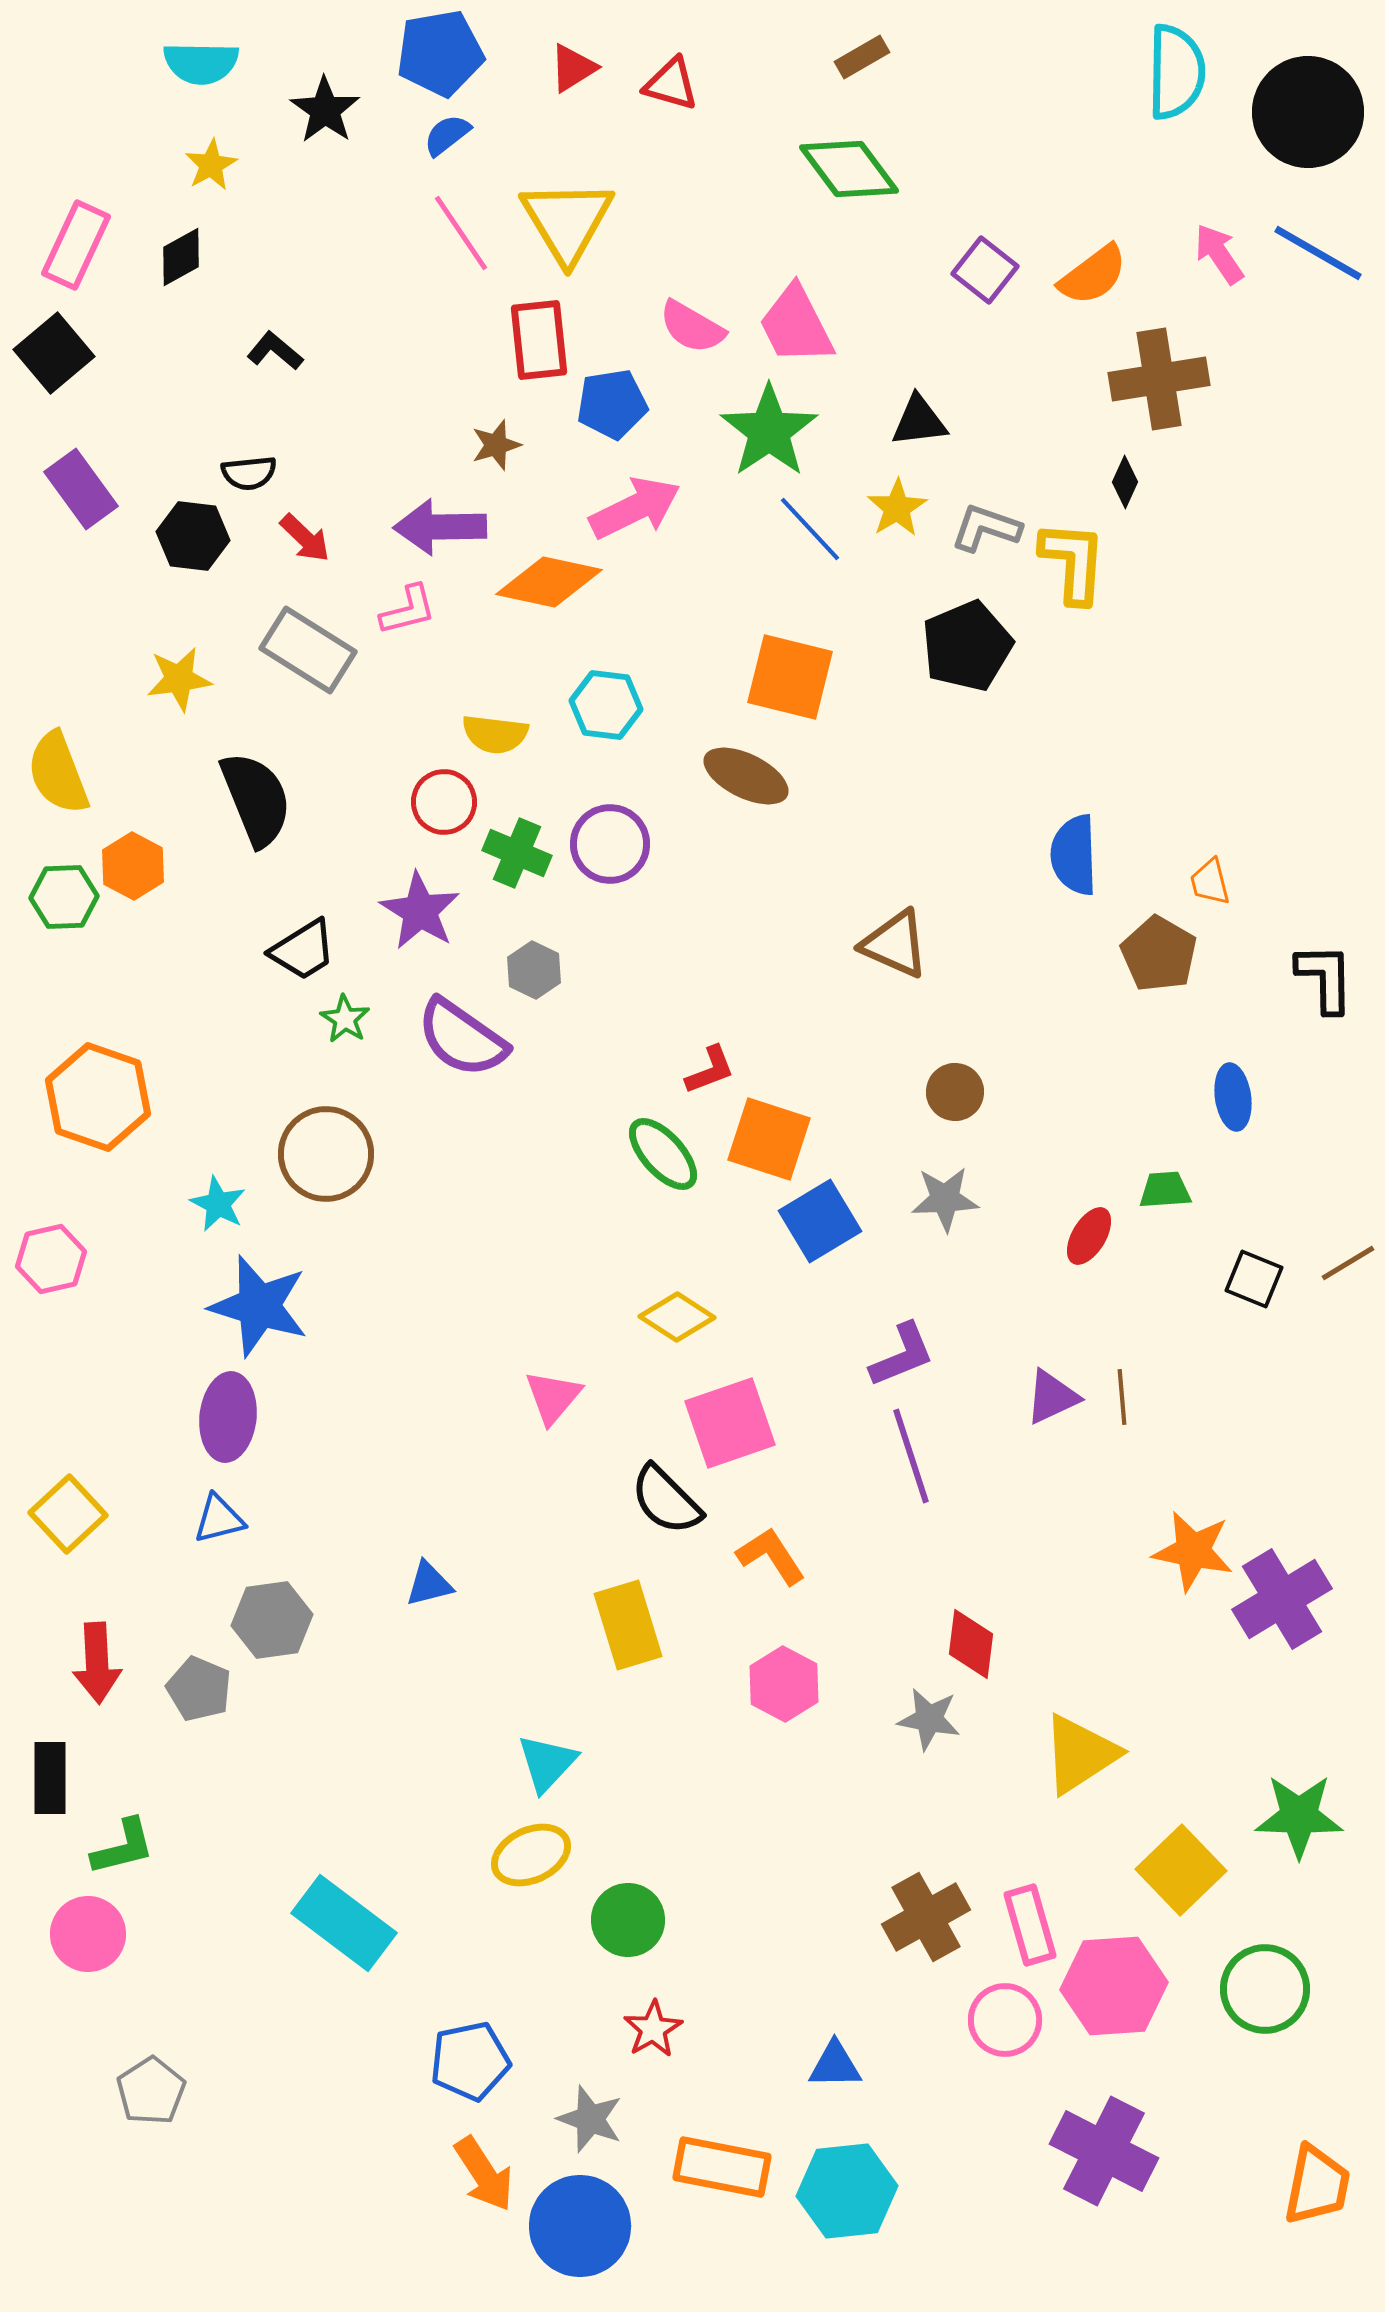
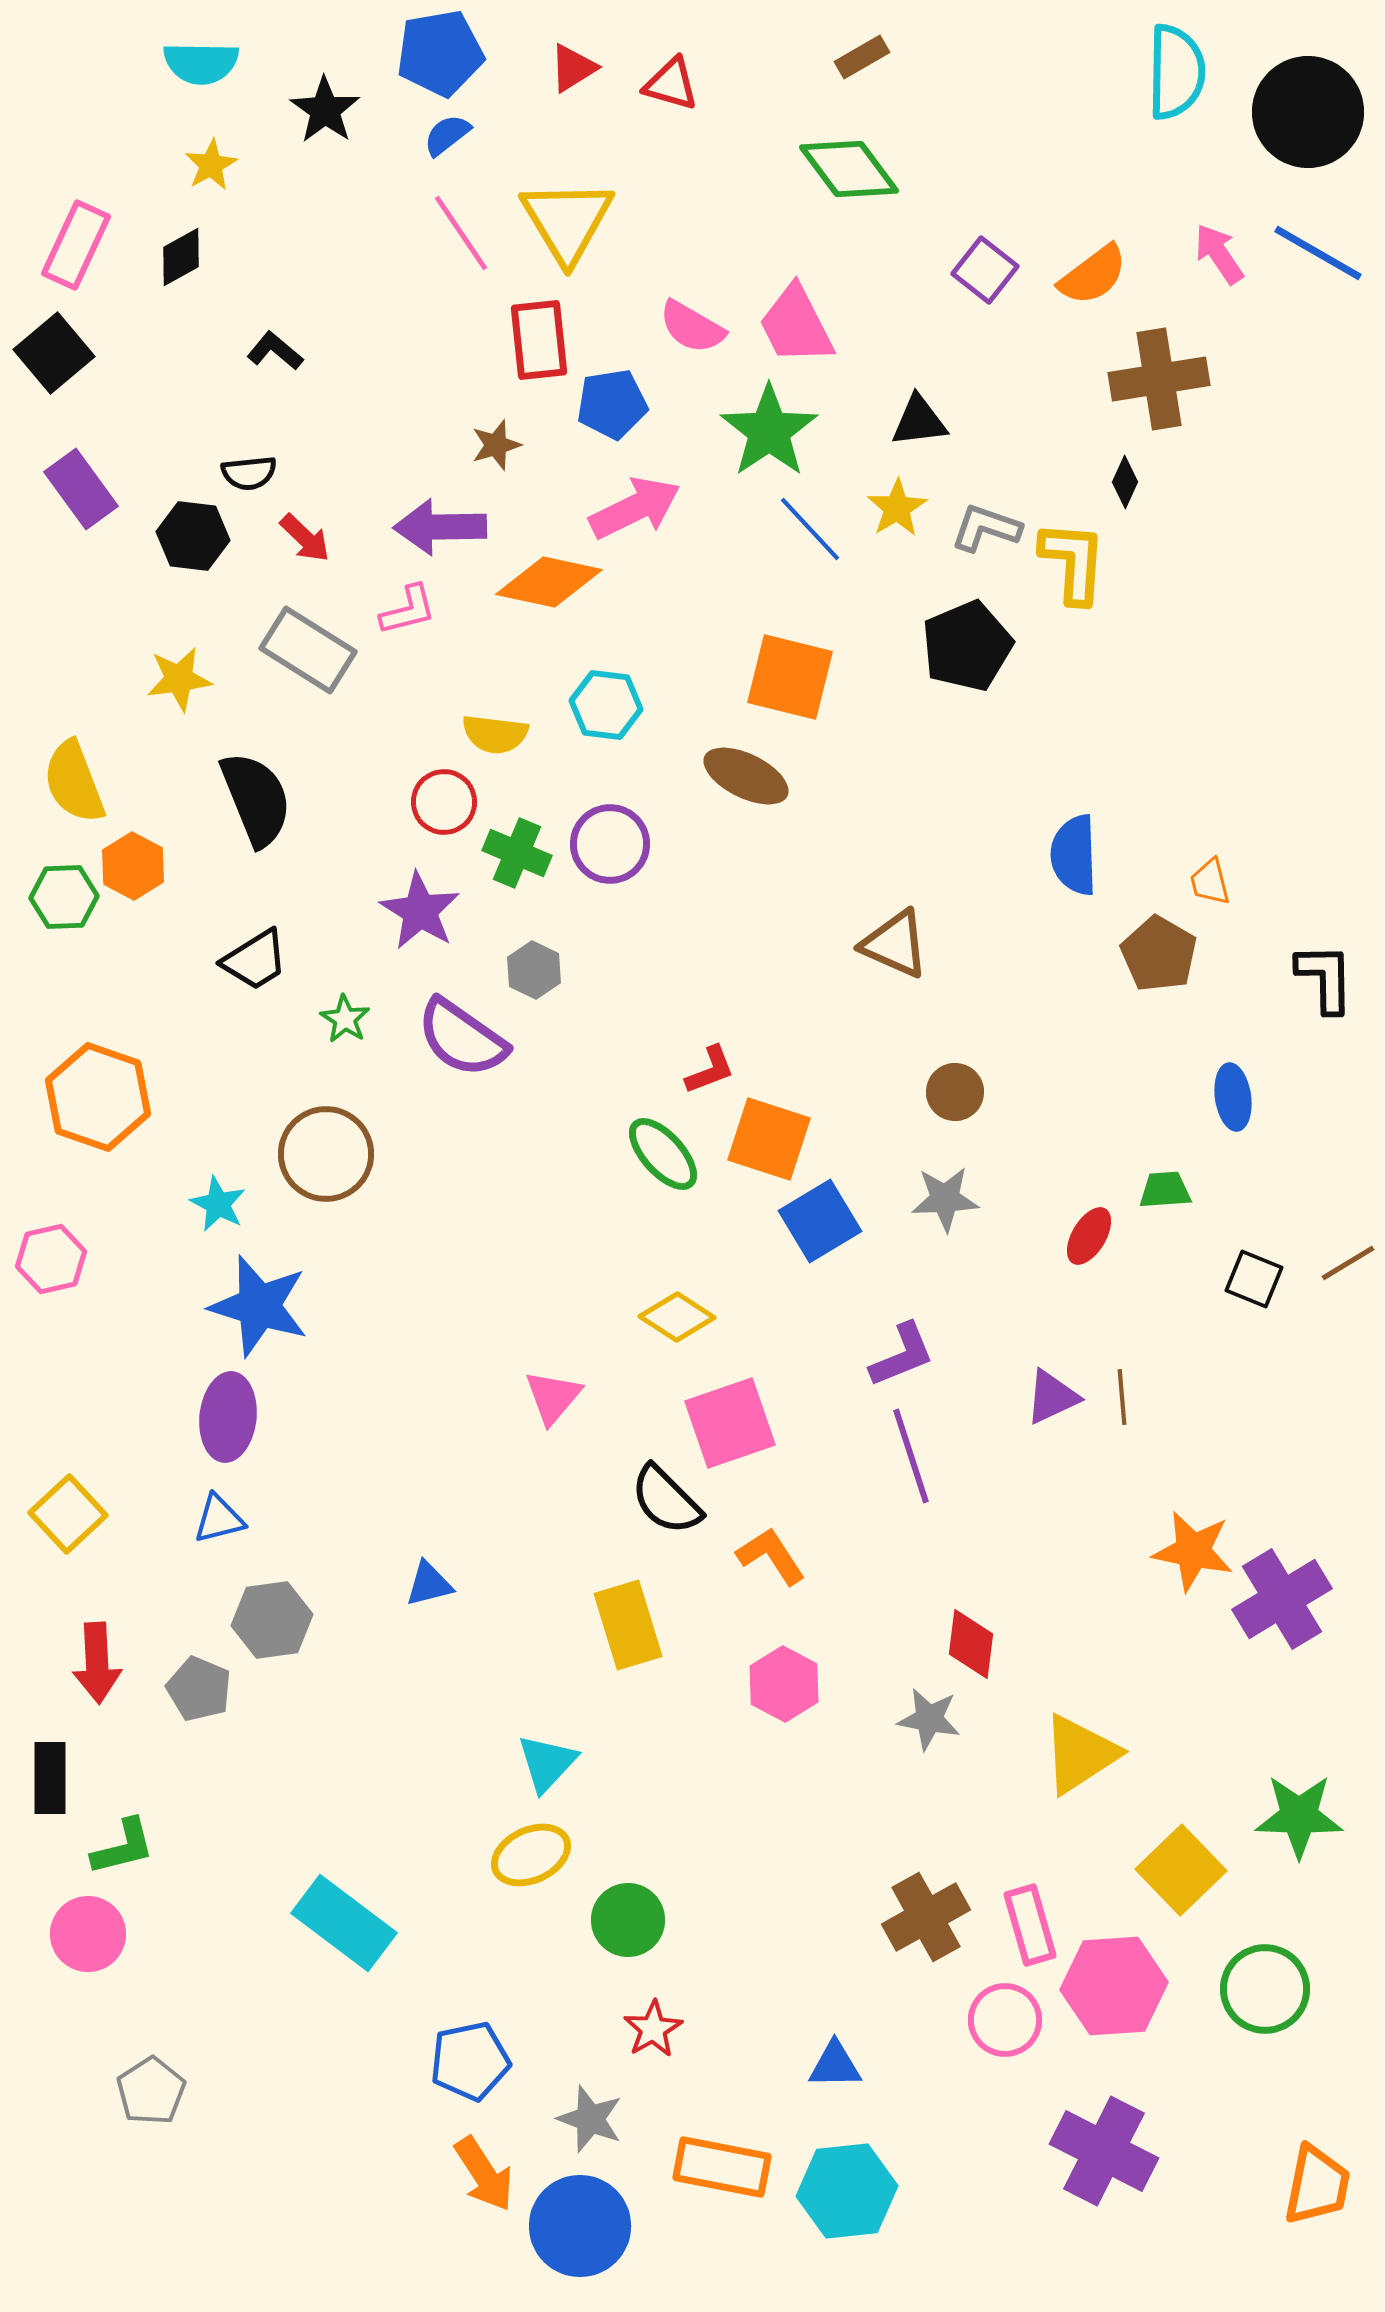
yellow semicircle at (58, 773): moved 16 px right, 9 px down
black trapezoid at (303, 950): moved 48 px left, 10 px down
